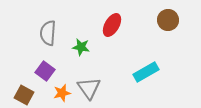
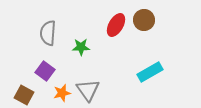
brown circle: moved 24 px left
red ellipse: moved 4 px right
green star: rotated 12 degrees counterclockwise
cyan rectangle: moved 4 px right
gray triangle: moved 1 px left, 2 px down
